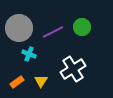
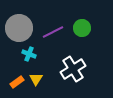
green circle: moved 1 px down
yellow triangle: moved 5 px left, 2 px up
